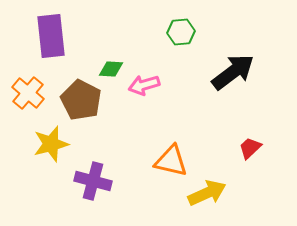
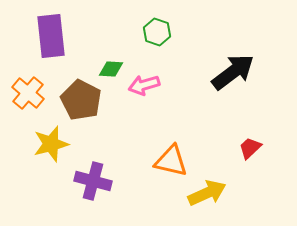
green hexagon: moved 24 px left; rotated 24 degrees clockwise
